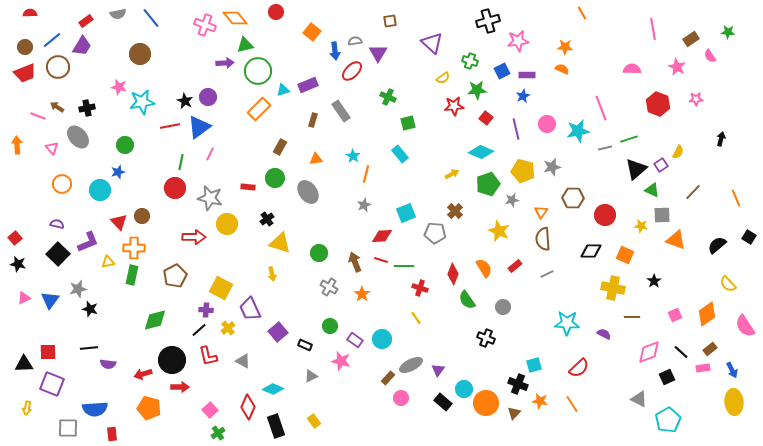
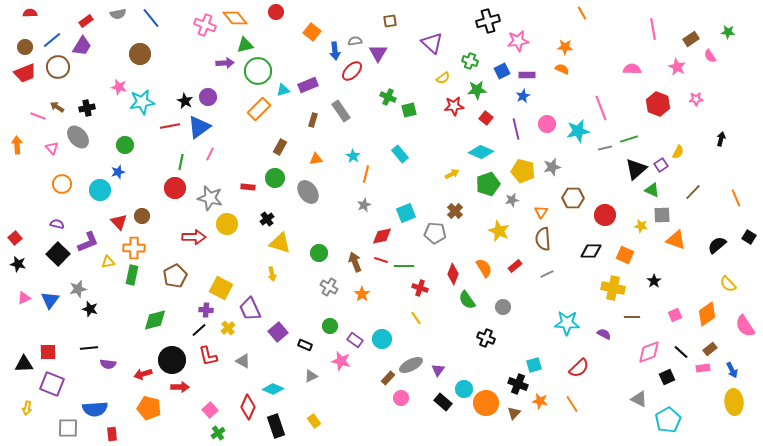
green square at (408, 123): moved 1 px right, 13 px up
red diamond at (382, 236): rotated 10 degrees counterclockwise
